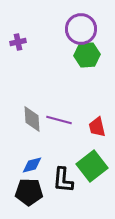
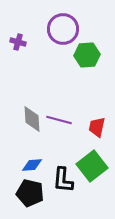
purple circle: moved 18 px left
purple cross: rotated 28 degrees clockwise
red trapezoid: rotated 25 degrees clockwise
blue diamond: rotated 10 degrees clockwise
black pentagon: moved 1 px right, 1 px down; rotated 12 degrees clockwise
